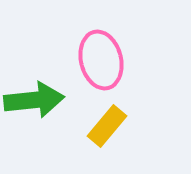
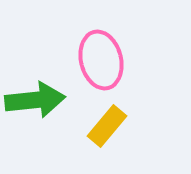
green arrow: moved 1 px right
